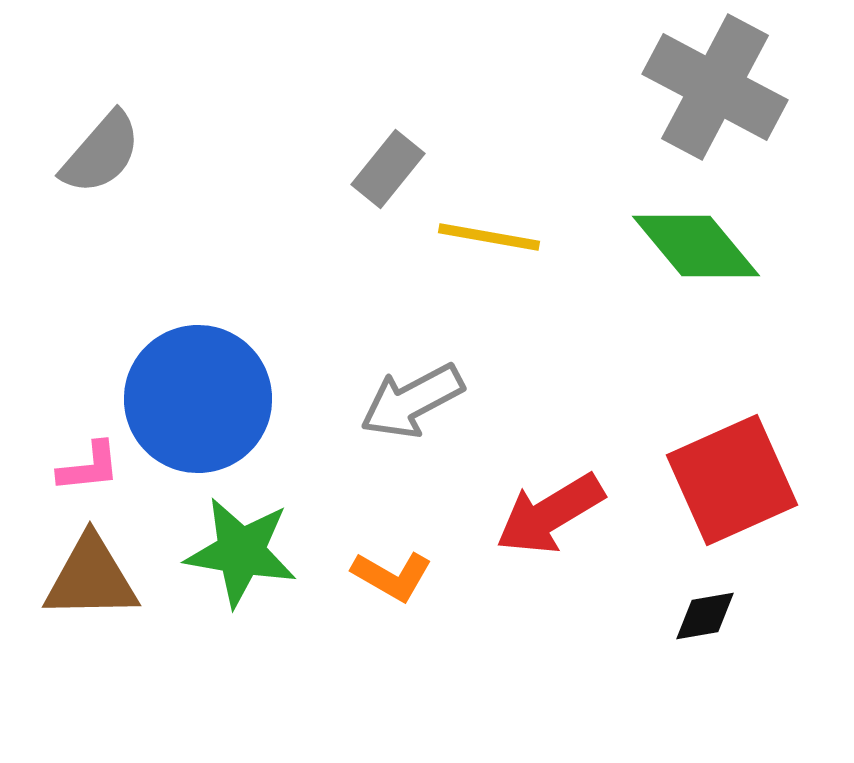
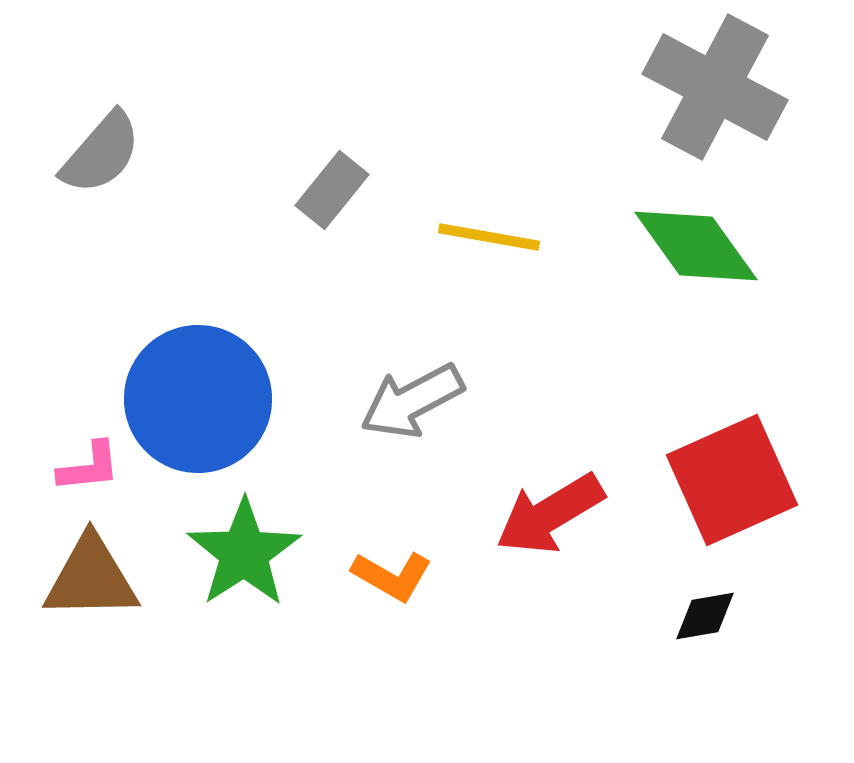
gray rectangle: moved 56 px left, 21 px down
green diamond: rotated 4 degrees clockwise
green star: moved 3 px right, 1 px down; rotated 29 degrees clockwise
